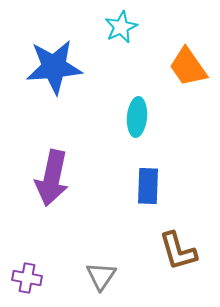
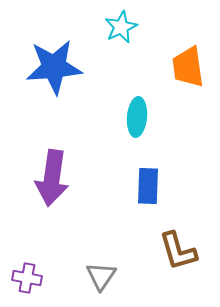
orange trapezoid: rotated 27 degrees clockwise
purple arrow: rotated 4 degrees counterclockwise
